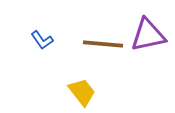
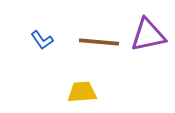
brown line: moved 4 px left, 2 px up
yellow trapezoid: rotated 56 degrees counterclockwise
